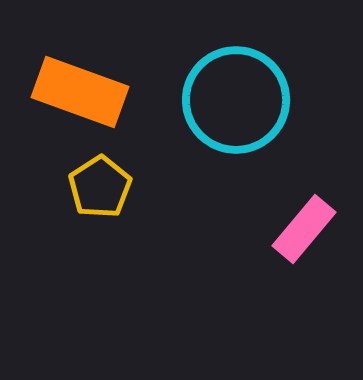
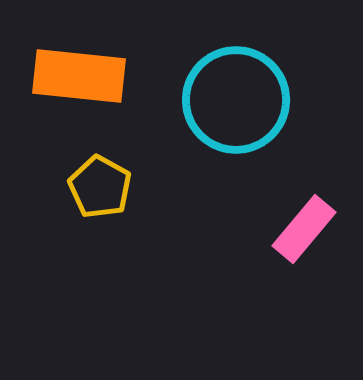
orange rectangle: moved 1 px left, 16 px up; rotated 14 degrees counterclockwise
yellow pentagon: rotated 10 degrees counterclockwise
